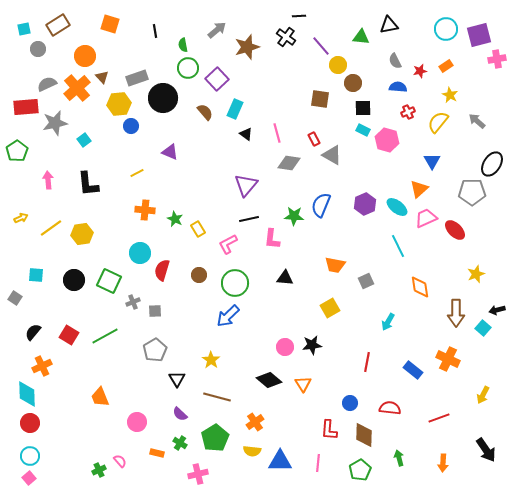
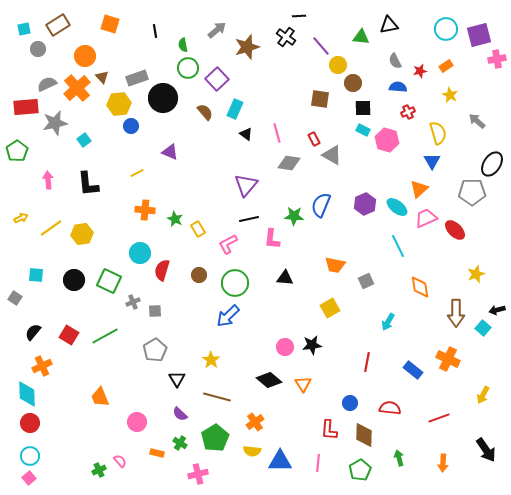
yellow semicircle at (438, 122): moved 11 px down; rotated 125 degrees clockwise
